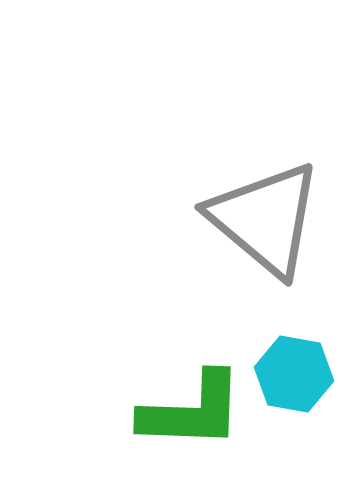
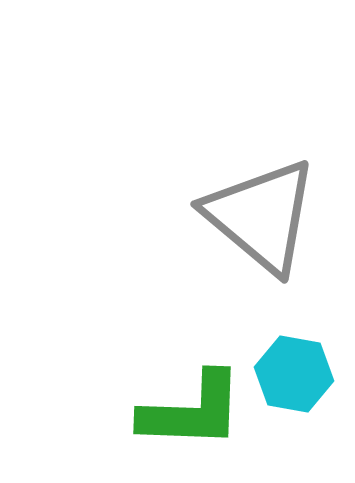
gray triangle: moved 4 px left, 3 px up
